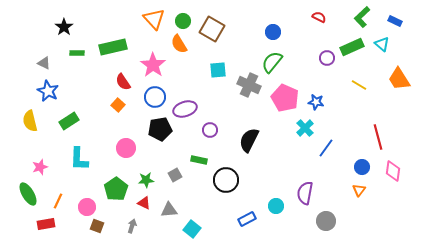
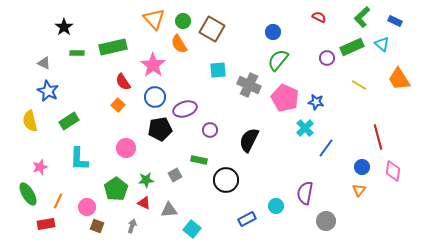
green semicircle at (272, 62): moved 6 px right, 2 px up
